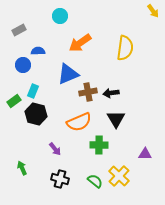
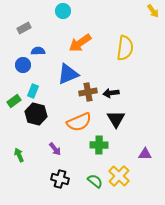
cyan circle: moved 3 px right, 5 px up
gray rectangle: moved 5 px right, 2 px up
green arrow: moved 3 px left, 13 px up
